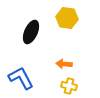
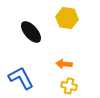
black ellipse: rotated 65 degrees counterclockwise
